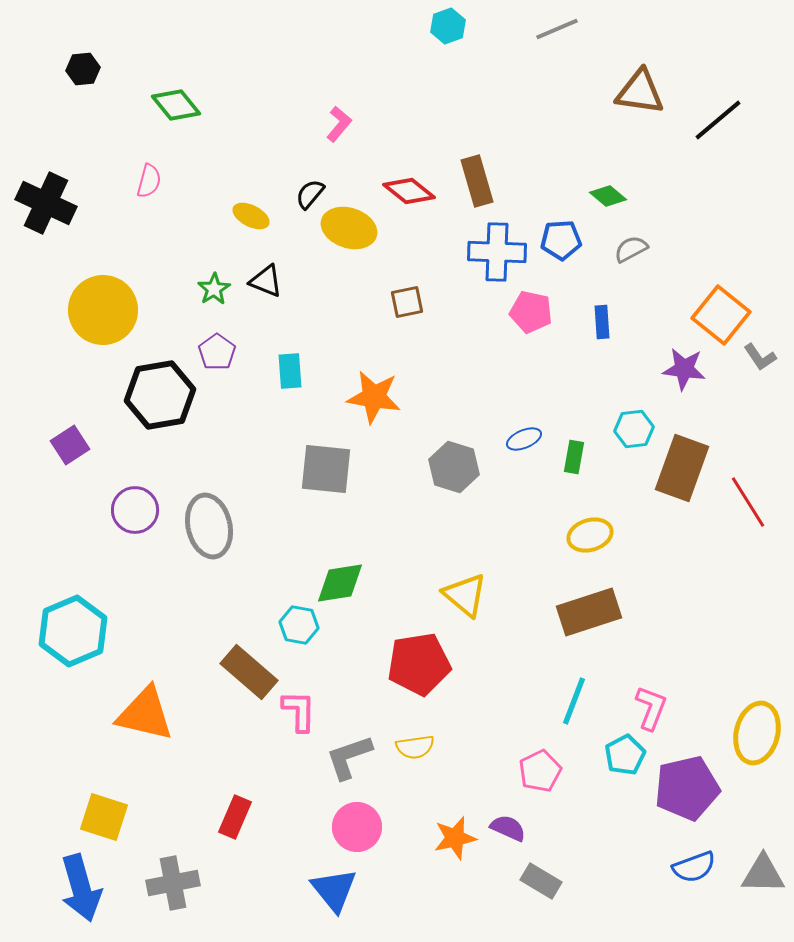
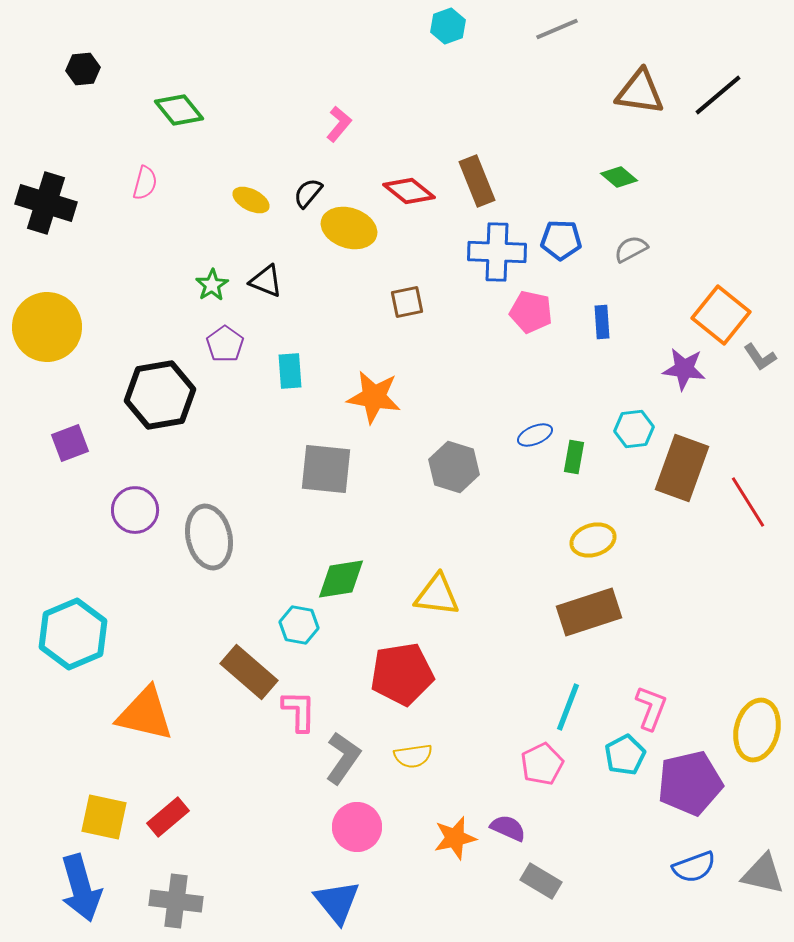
green diamond at (176, 105): moved 3 px right, 5 px down
black line at (718, 120): moved 25 px up
pink semicircle at (149, 181): moved 4 px left, 2 px down
brown rectangle at (477, 181): rotated 6 degrees counterclockwise
black semicircle at (310, 194): moved 2 px left, 1 px up
green diamond at (608, 196): moved 11 px right, 19 px up
black cross at (46, 203): rotated 8 degrees counterclockwise
yellow ellipse at (251, 216): moved 16 px up
blue pentagon at (561, 240): rotated 6 degrees clockwise
green star at (214, 289): moved 2 px left, 4 px up
yellow circle at (103, 310): moved 56 px left, 17 px down
purple pentagon at (217, 352): moved 8 px right, 8 px up
blue ellipse at (524, 439): moved 11 px right, 4 px up
purple square at (70, 445): moved 2 px up; rotated 12 degrees clockwise
gray ellipse at (209, 526): moved 11 px down
yellow ellipse at (590, 535): moved 3 px right, 5 px down
green diamond at (340, 583): moved 1 px right, 4 px up
yellow triangle at (465, 595): moved 28 px left; rotated 33 degrees counterclockwise
cyan hexagon at (73, 631): moved 3 px down
red pentagon at (419, 664): moved 17 px left, 10 px down
cyan line at (574, 701): moved 6 px left, 6 px down
yellow ellipse at (757, 733): moved 3 px up
yellow semicircle at (415, 747): moved 2 px left, 9 px down
gray L-shape at (349, 757): moved 6 px left, 1 px down; rotated 144 degrees clockwise
pink pentagon at (540, 771): moved 2 px right, 7 px up
purple pentagon at (687, 788): moved 3 px right, 5 px up
yellow square at (104, 817): rotated 6 degrees counterclockwise
red rectangle at (235, 817): moved 67 px left; rotated 27 degrees clockwise
gray triangle at (763, 874): rotated 12 degrees clockwise
gray cross at (173, 883): moved 3 px right, 18 px down; rotated 18 degrees clockwise
blue triangle at (334, 890): moved 3 px right, 12 px down
